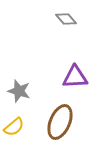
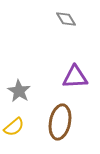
gray diamond: rotated 10 degrees clockwise
gray star: rotated 15 degrees clockwise
brown ellipse: rotated 12 degrees counterclockwise
